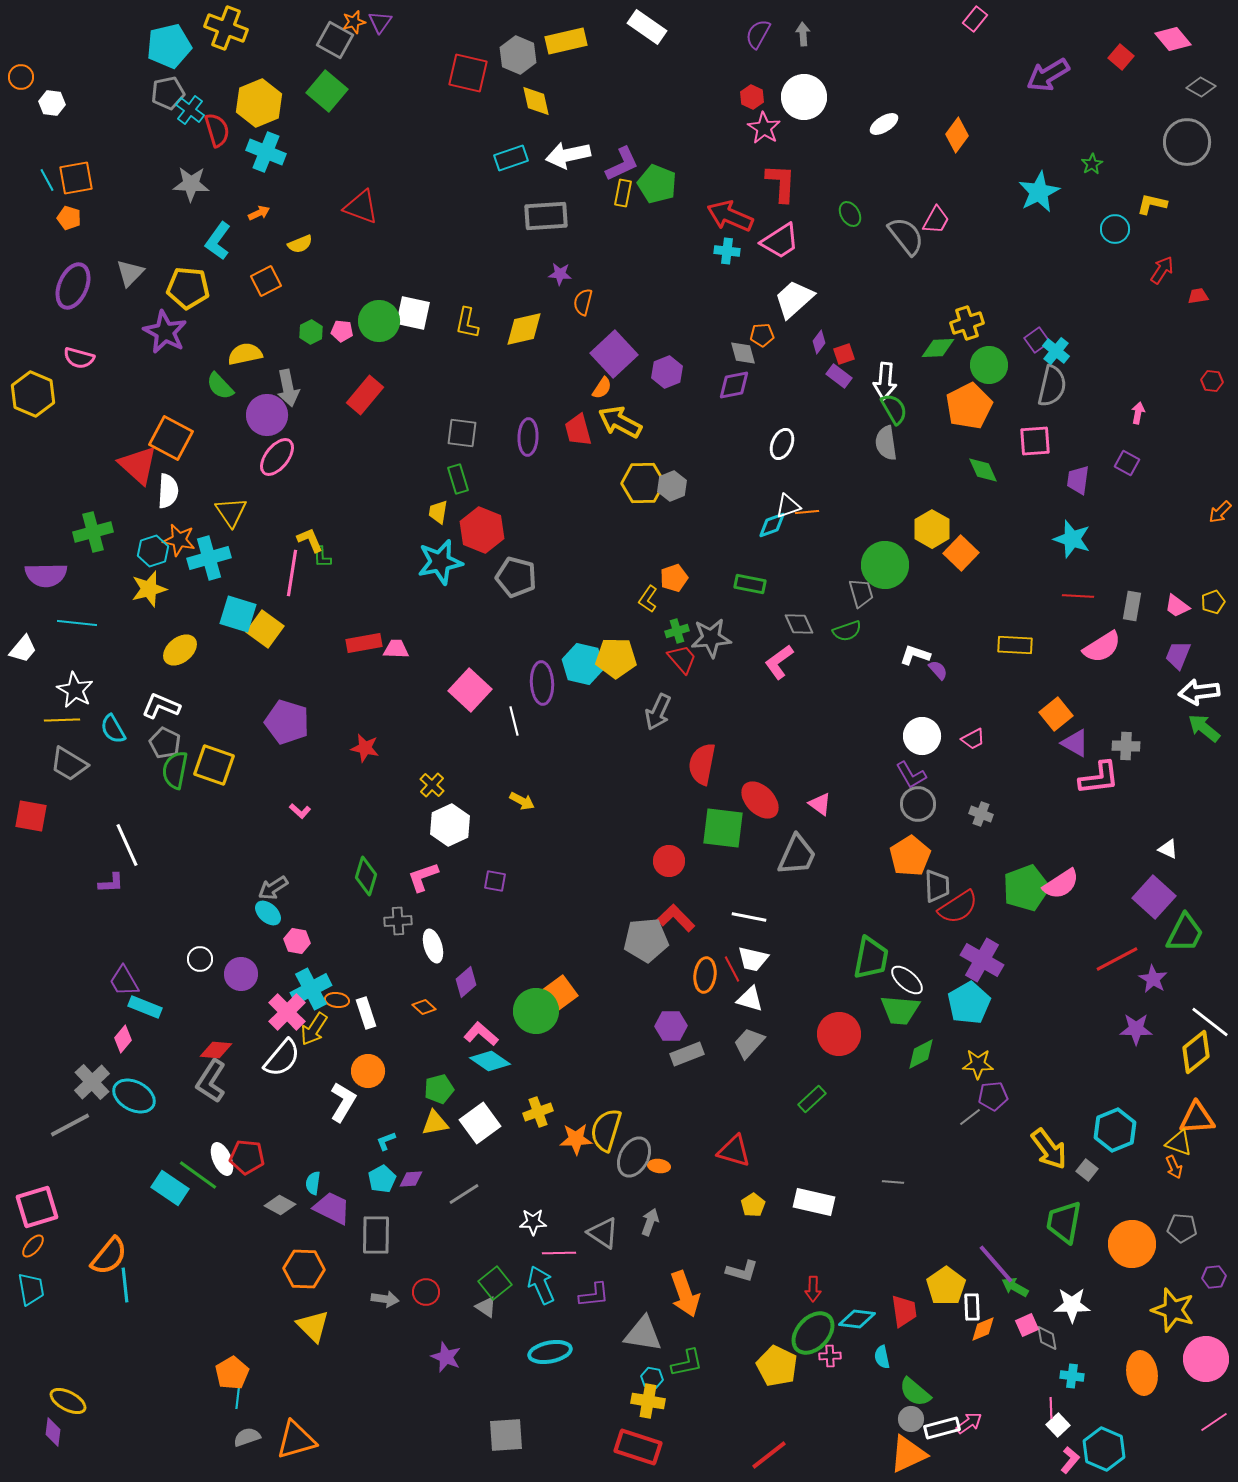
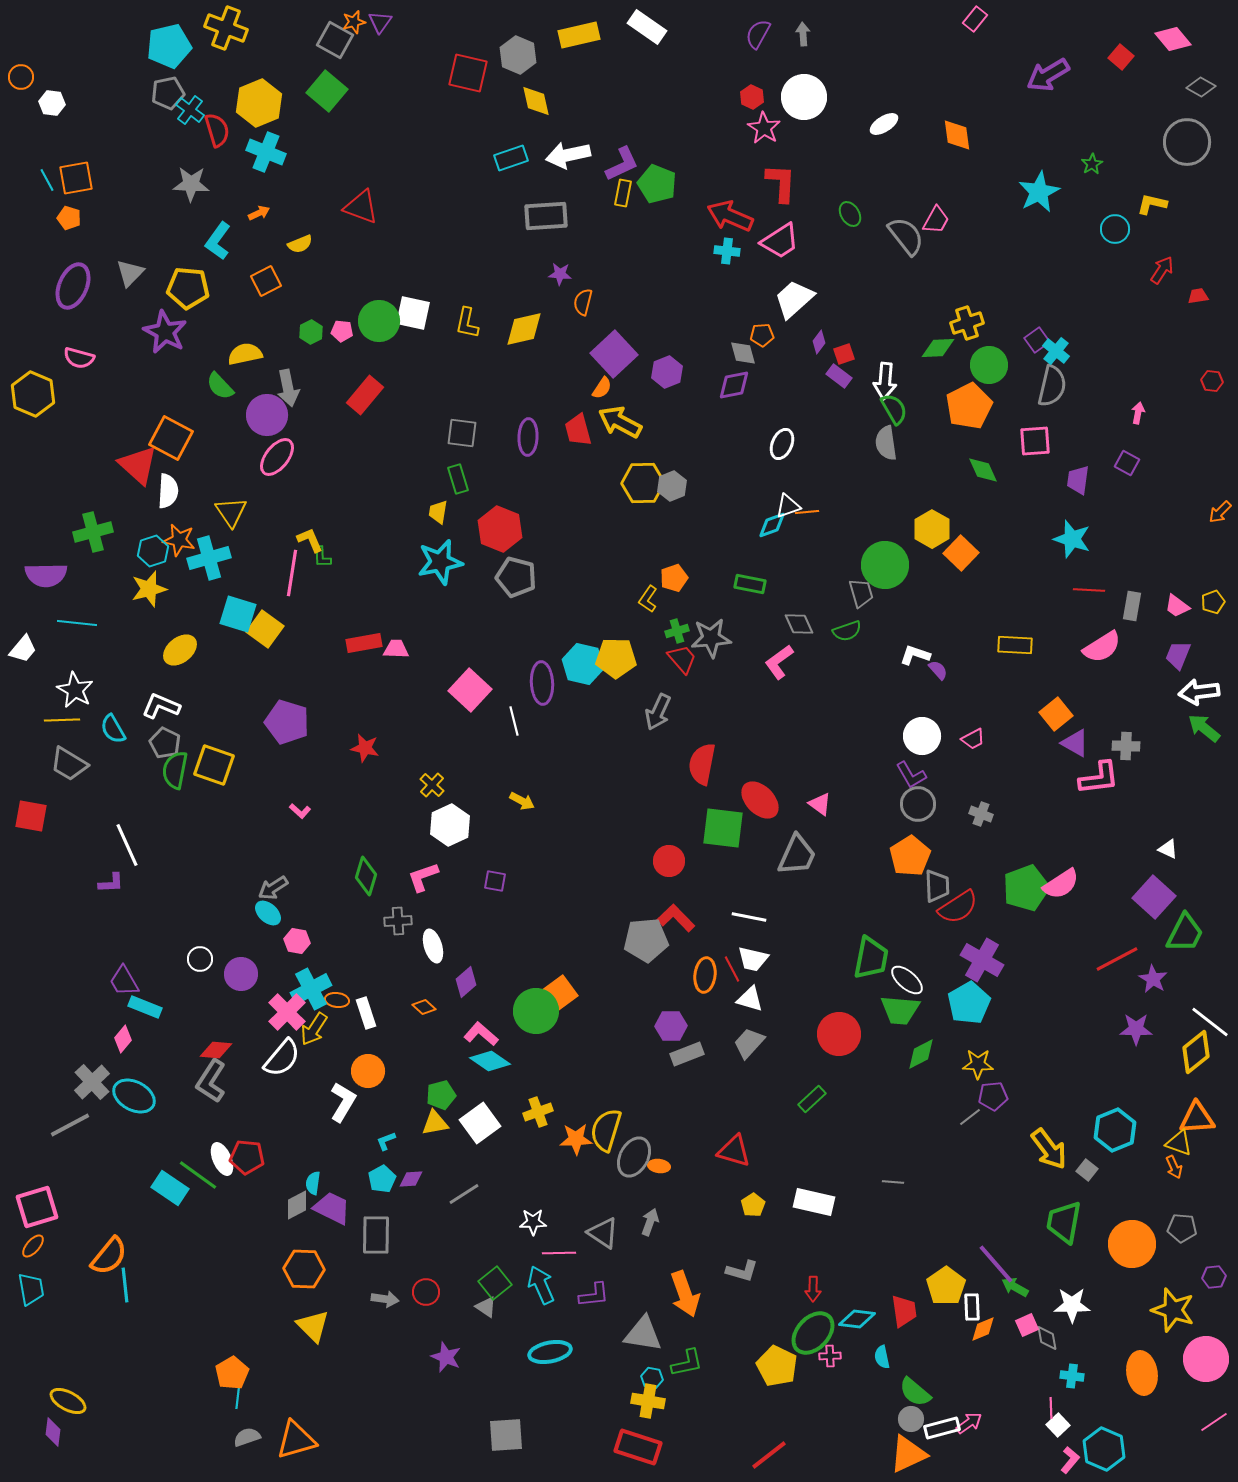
yellow rectangle at (566, 41): moved 13 px right, 6 px up
orange diamond at (957, 135): rotated 44 degrees counterclockwise
red hexagon at (482, 530): moved 18 px right, 1 px up
red line at (1078, 596): moved 11 px right, 6 px up
green pentagon at (439, 1089): moved 2 px right, 6 px down
gray diamond at (280, 1205): moved 17 px right; rotated 56 degrees counterclockwise
